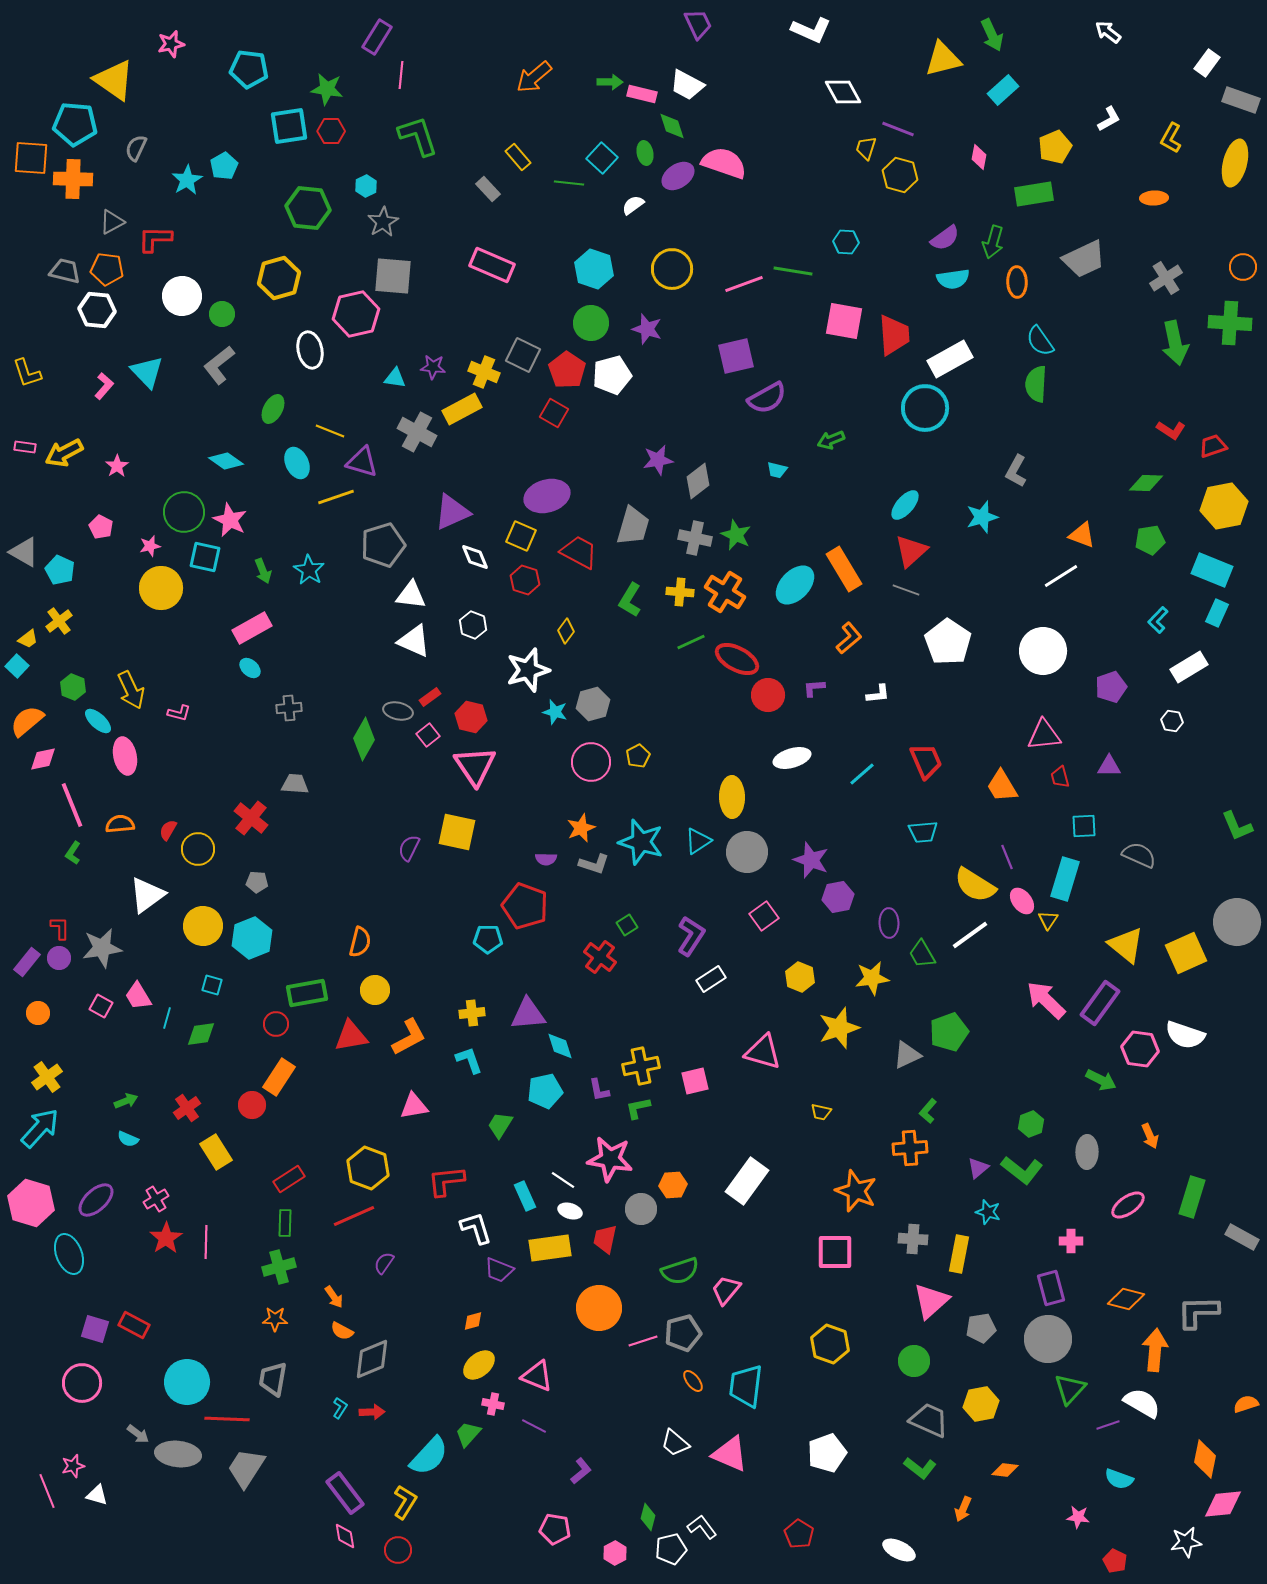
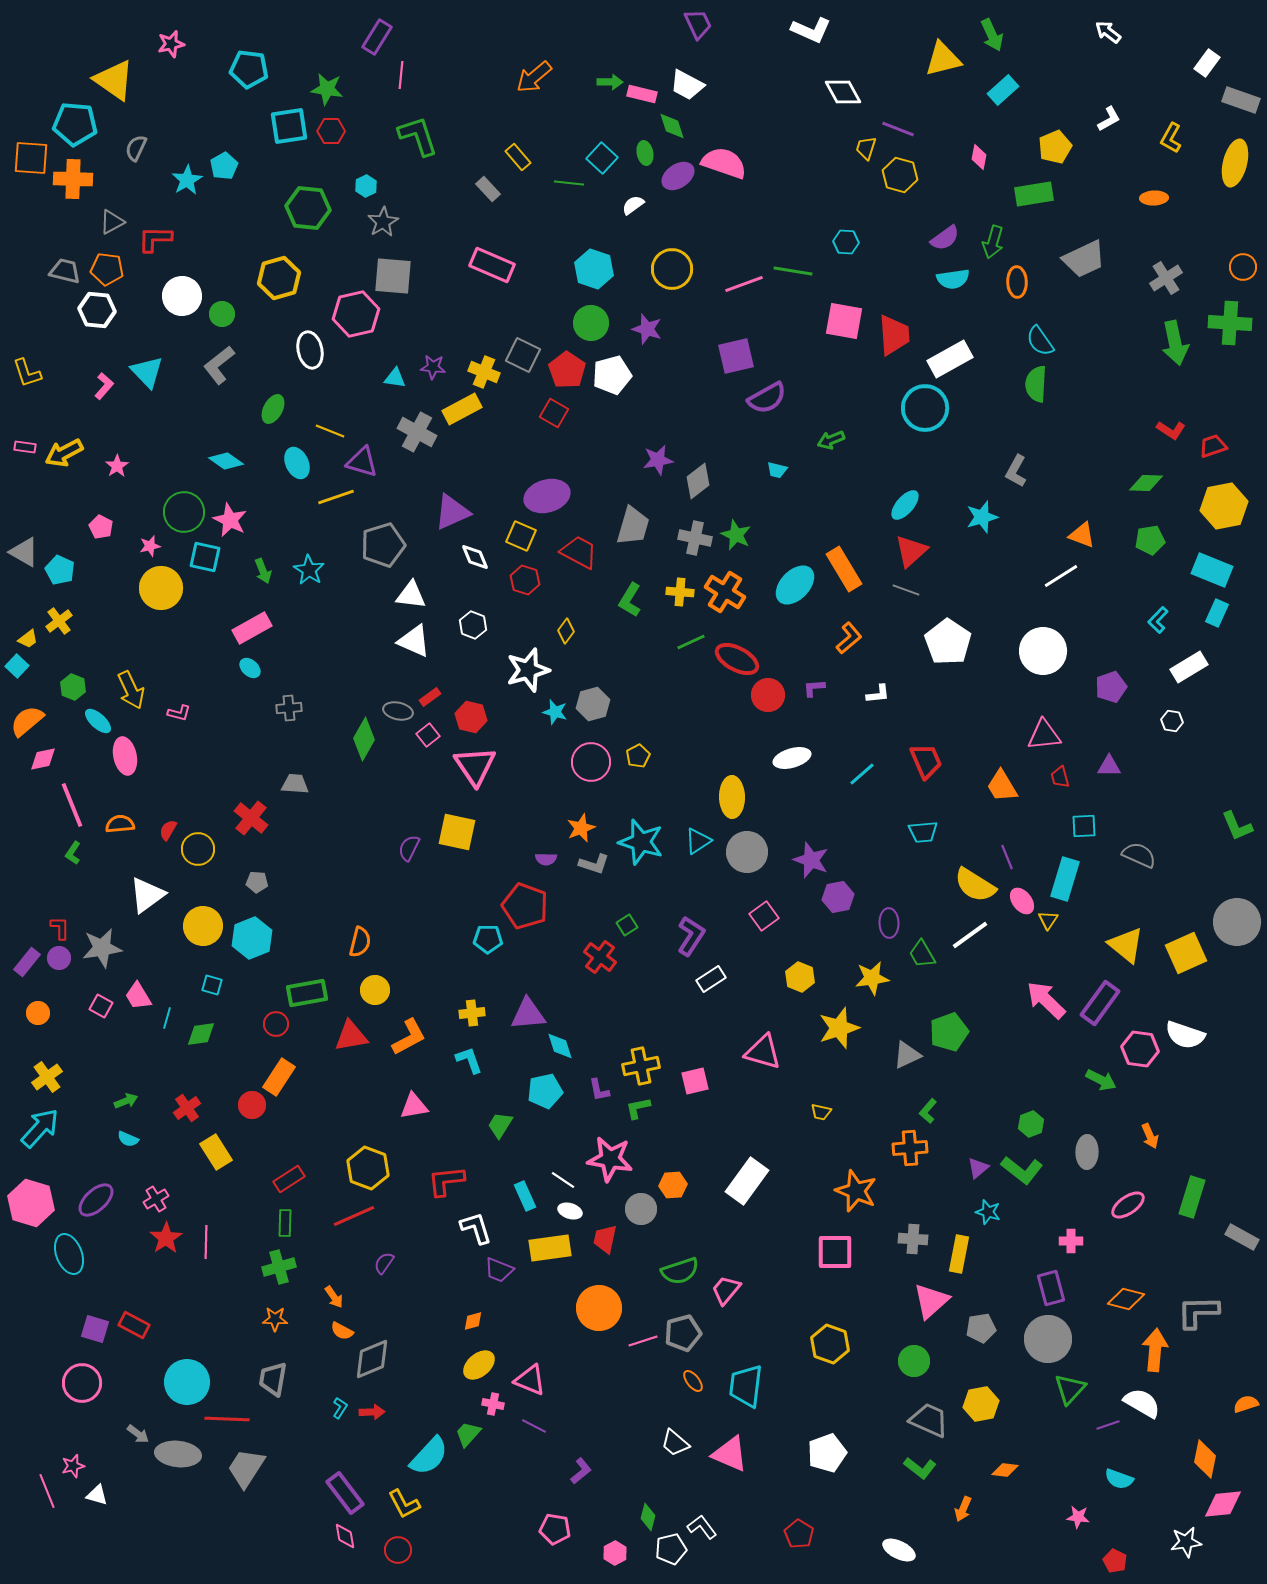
pink triangle at (537, 1376): moved 7 px left, 4 px down
yellow L-shape at (405, 1502): moved 1 px left, 2 px down; rotated 120 degrees clockwise
